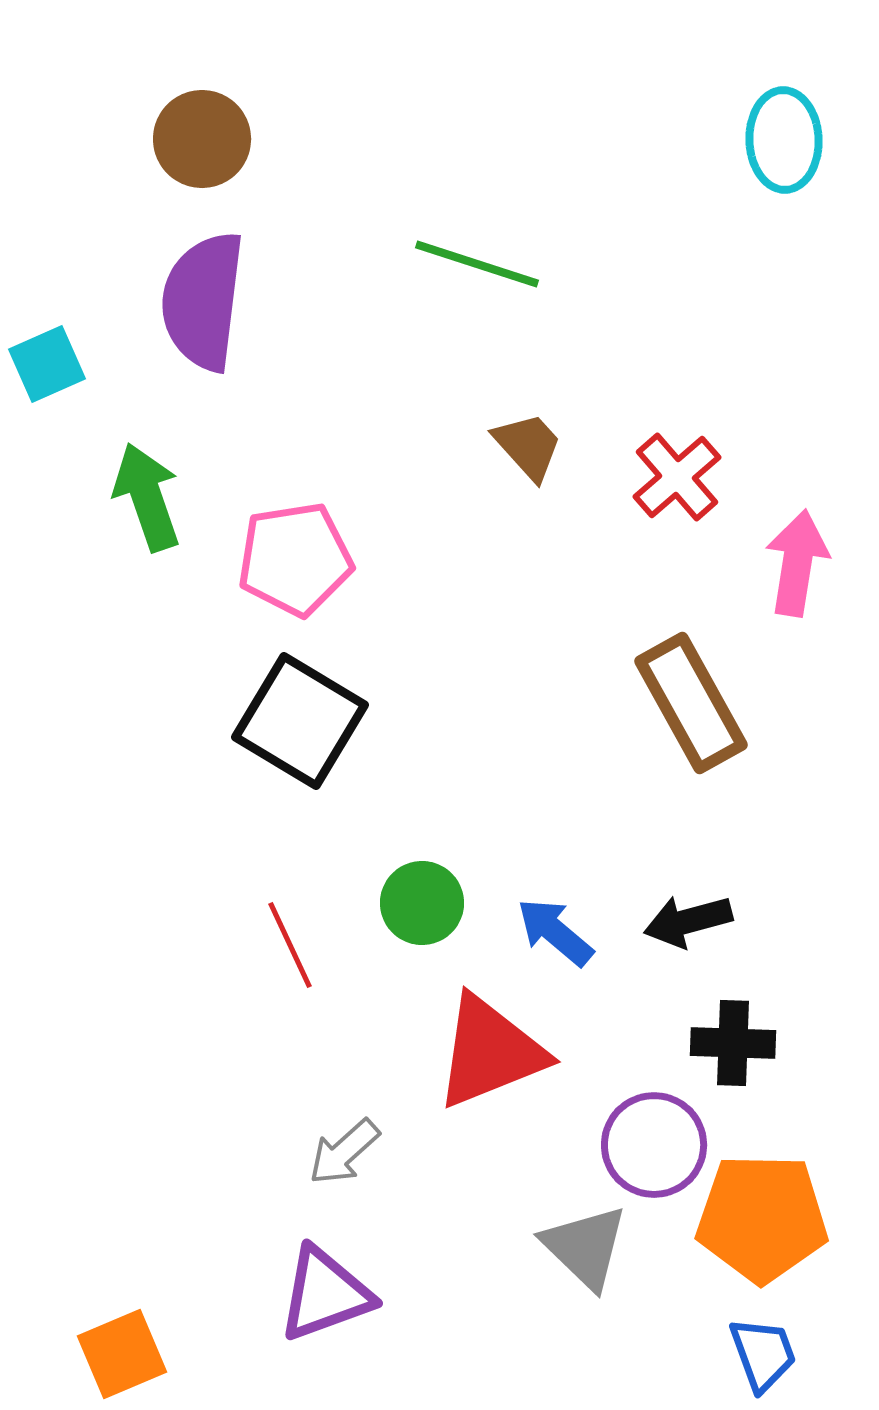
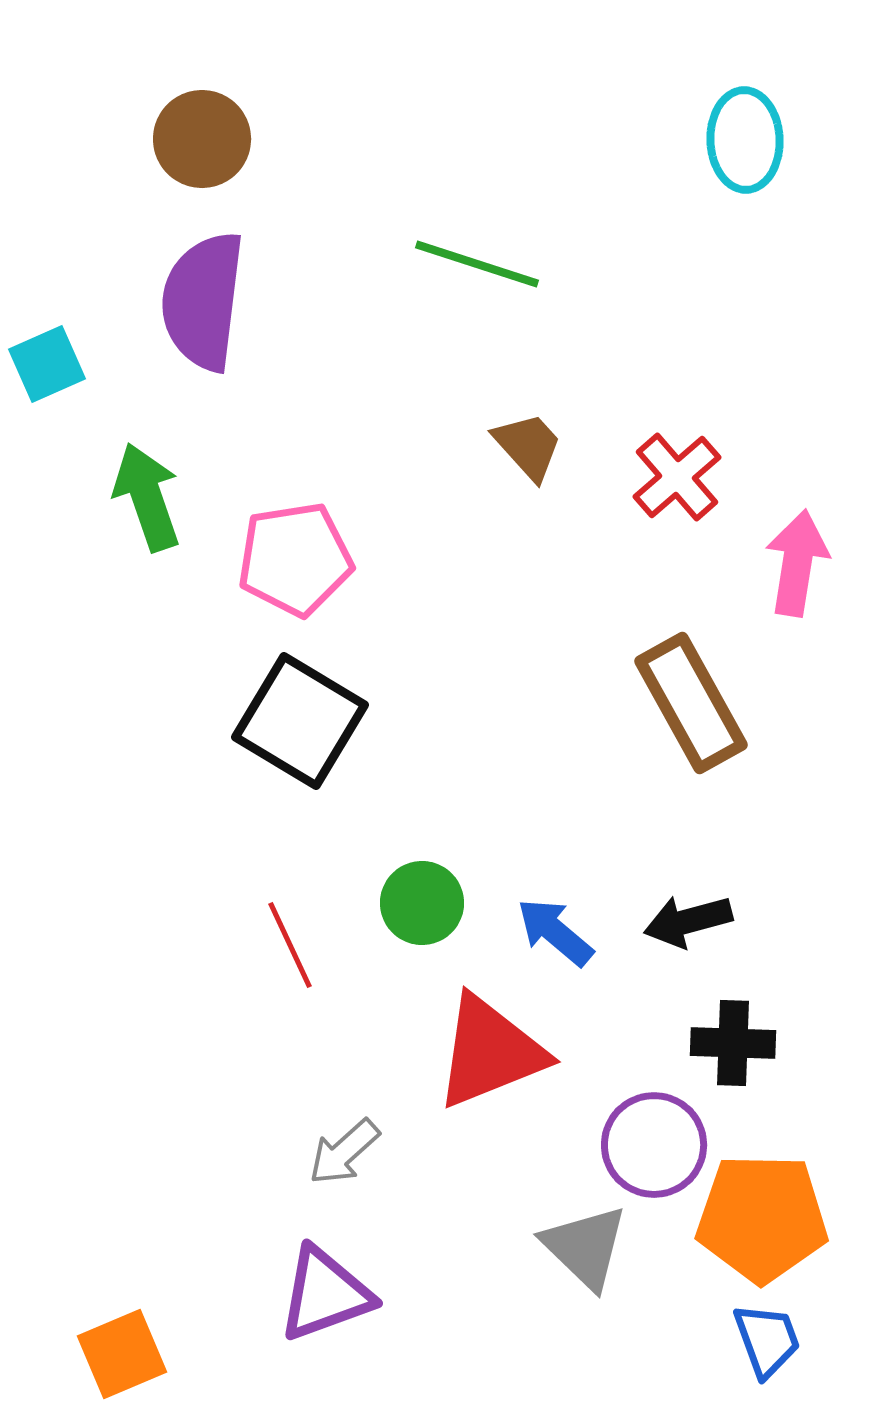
cyan ellipse: moved 39 px left
blue trapezoid: moved 4 px right, 14 px up
